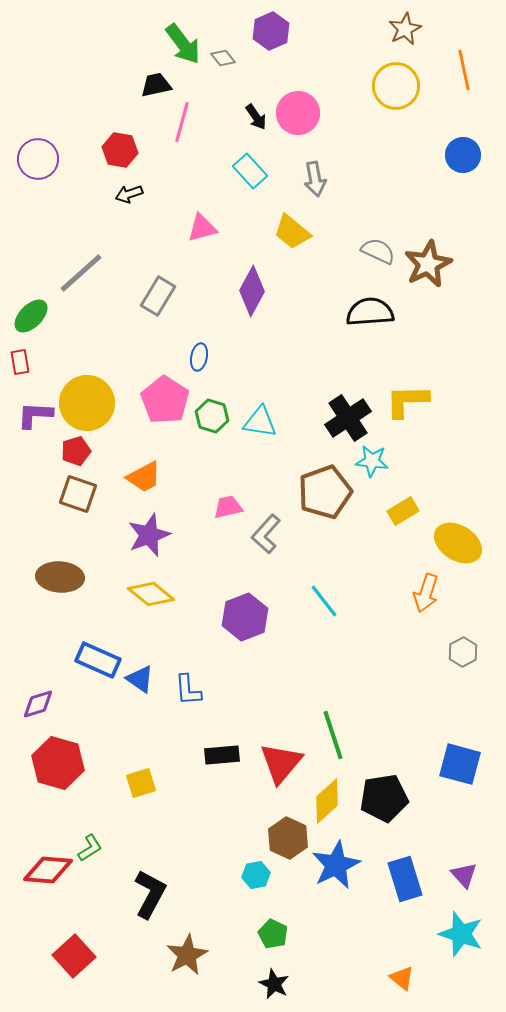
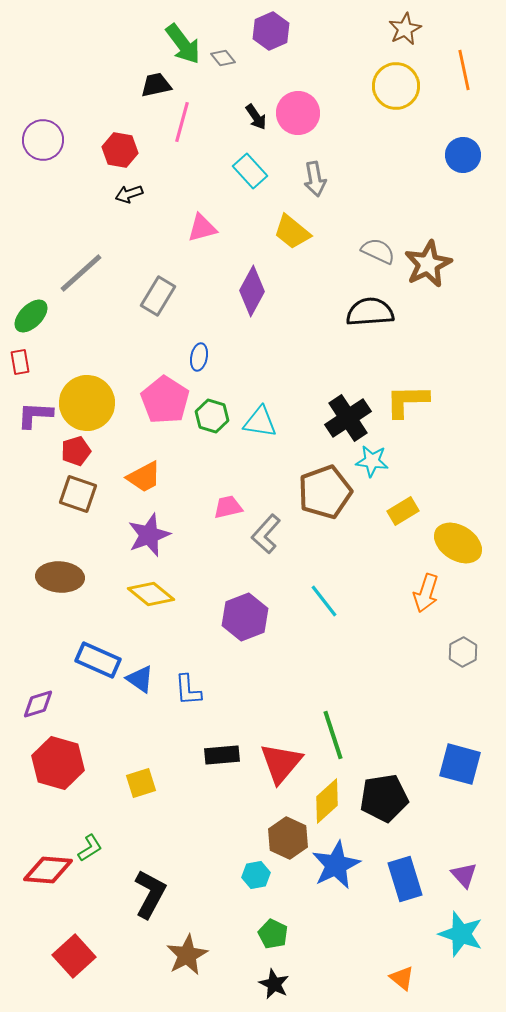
purple circle at (38, 159): moved 5 px right, 19 px up
